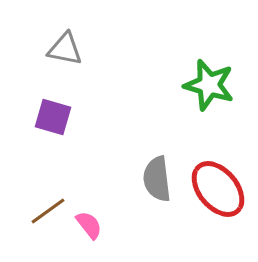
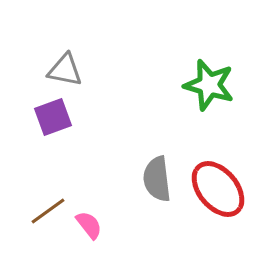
gray triangle: moved 21 px down
purple square: rotated 36 degrees counterclockwise
